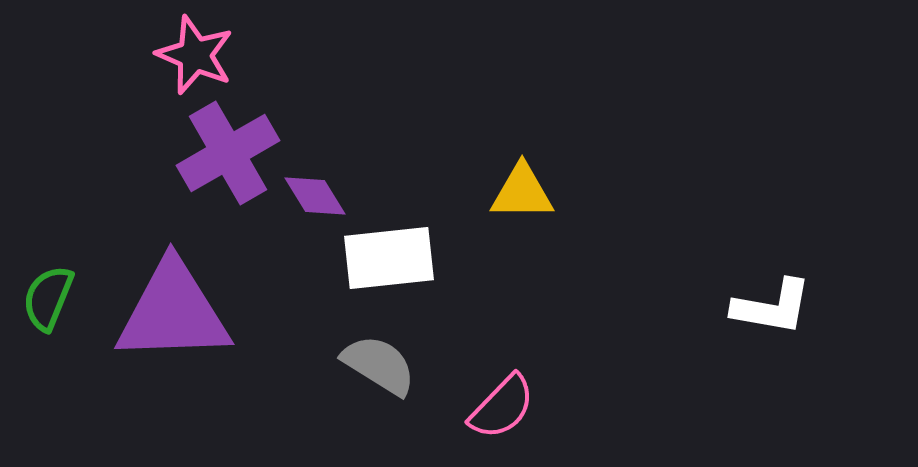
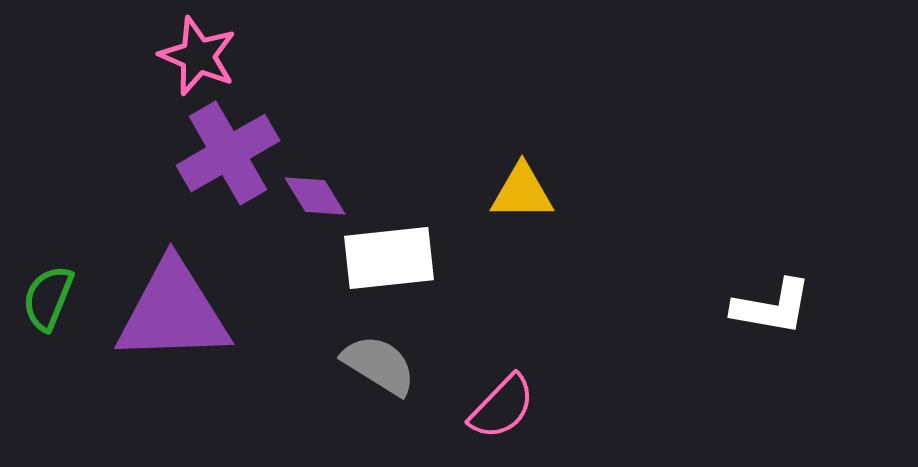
pink star: moved 3 px right, 1 px down
